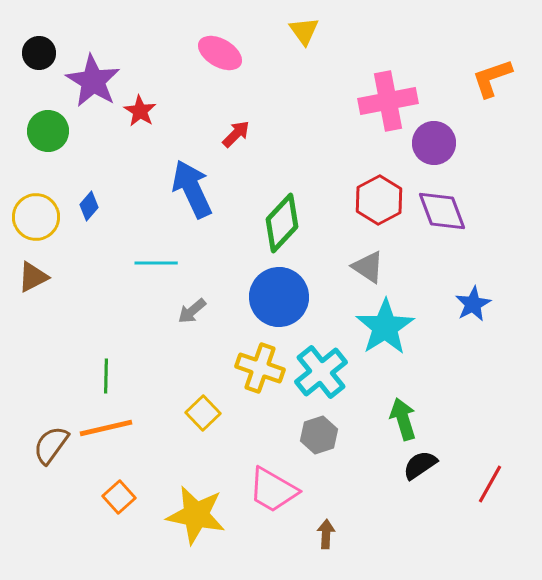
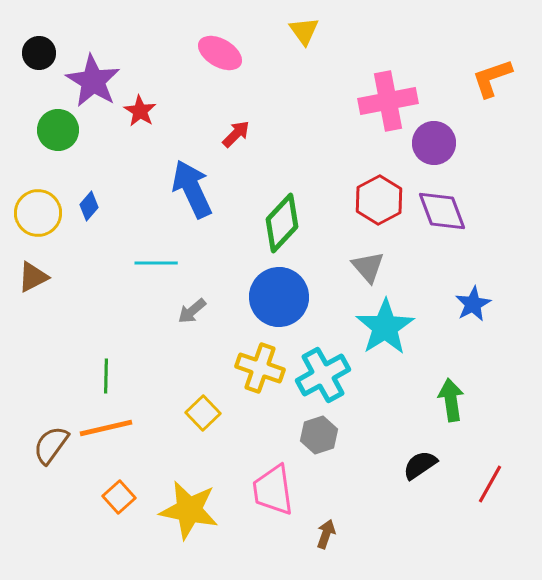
green circle: moved 10 px right, 1 px up
yellow circle: moved 2 px right, 4 px up
gray triangle: rotated 15 degrees clockwise
cyan cross: moved 2 px right, 3 px down; rotated 10 degrees clockwise
green arrow: moved 48 px right, 19 px up; rotated 9 degrees clockwise
pink trapezoid: rotated 52 degrees clockwise
yellow star: moved 7 px left, 5 px up
brown arrow: rotated 16 degrees clockwise
